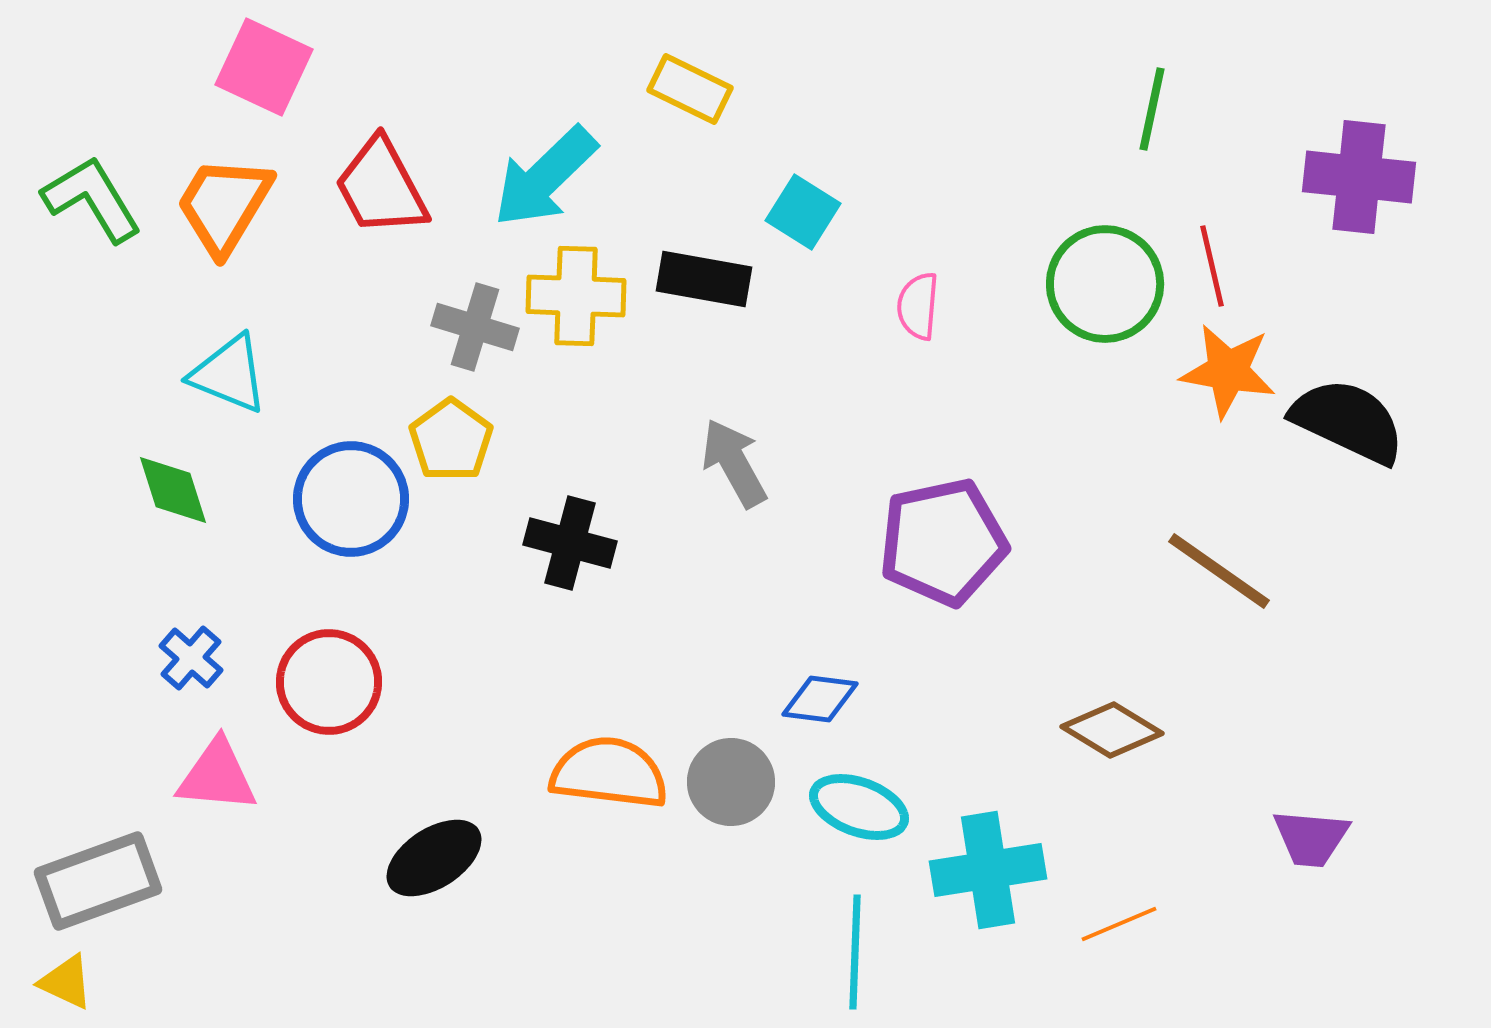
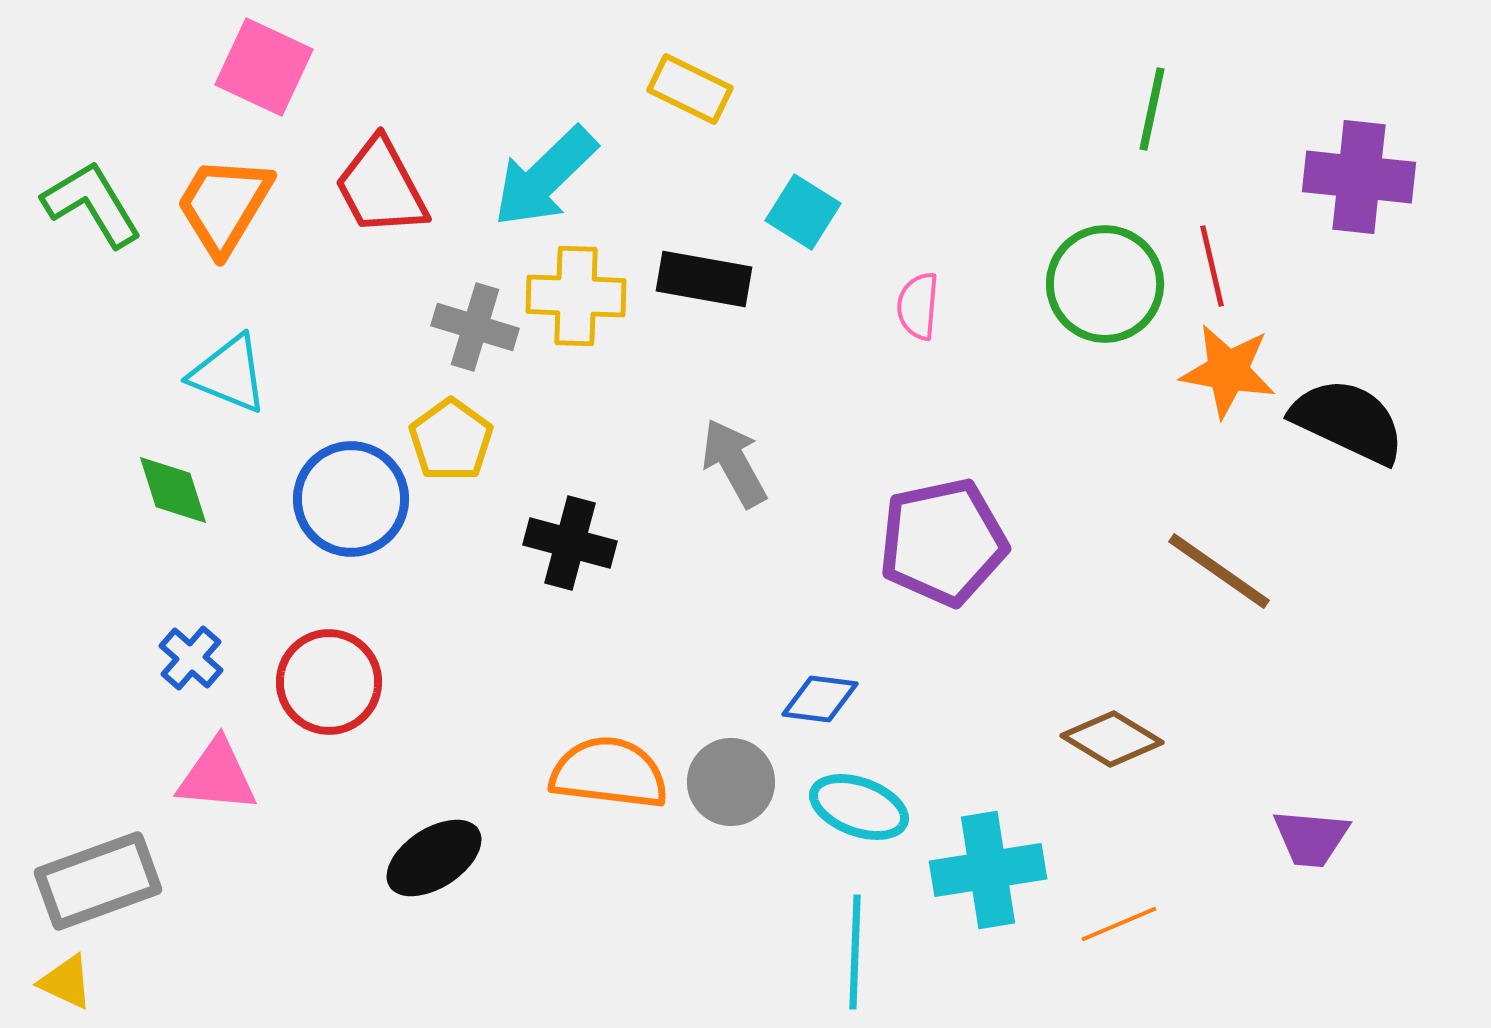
green L-shape: moved 5 px down
brown diamond: moved 9 px down
